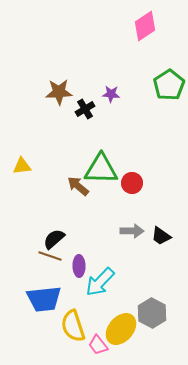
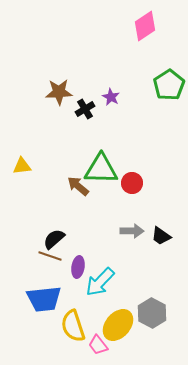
purple star: moved 3 px down; rotated 24 degrees clockwise
purple ellipse: moved 1 px left, 1 px down; rotated 10 degrees clockwise
yellow ellipse: moved 3 px left, 4 px up
